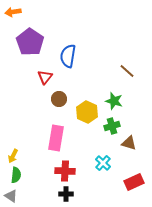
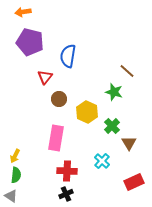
orange arrow: moved 10 px right
purple pentagon: rotated 20 degrees counterclockwise
green star: moved 9 px up
green cross: rotated 28 degrees counterclockwise
brown triangle: rotated 42 degrees clockwise
yellow arrow: moved 2 px right
cyan cross: moved 1 px left, 2 px up
red cross: moved 2 px right
black cross: rotated 24 degrees counterclockwise
